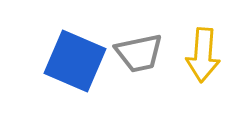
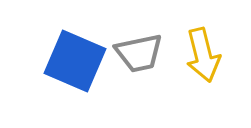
yellow arrow: rotated 18 degrees counterclockwise
